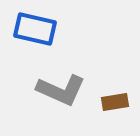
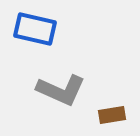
brown rectangle: moved 3 px left, 13 px down
